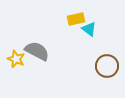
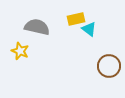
gray semicircle: moved 24 px up; rotated 15 degrees counterclockwise
yellow star: moved 4 px right, 8 px up
brown circle: moved 2 px right
